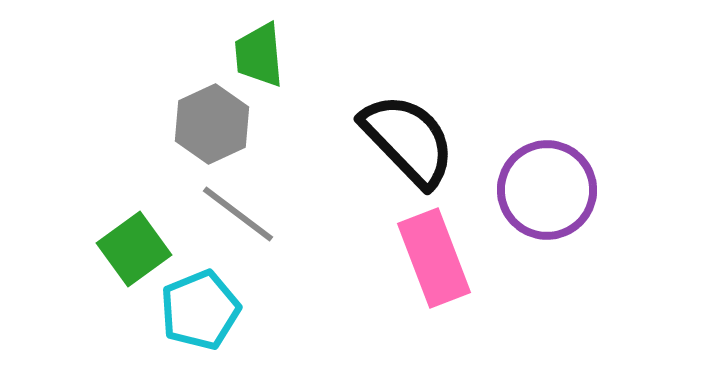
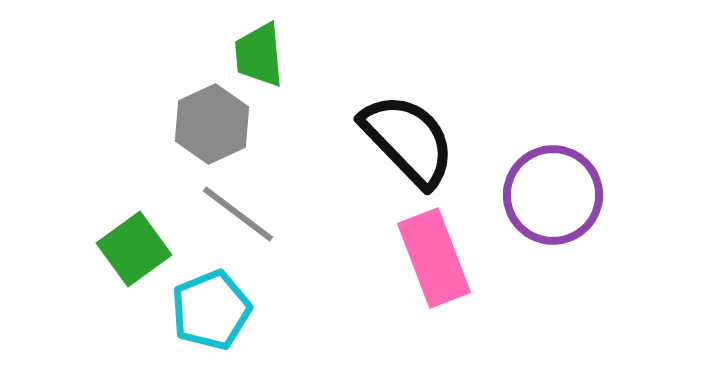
purple circle: moved 6 px right, 5 px down
cyan pentagon: moved 11 px right
